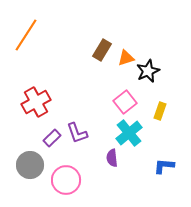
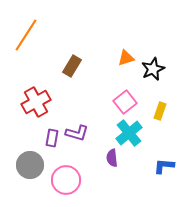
brown rectangle: moved 30 px left, 16 px down
black star: moved 5 px right, 2 px up
purple L-shape: rotated 55 degrees counterclockwise
purple rectangle: rotated 36 degrees counterclockwise
